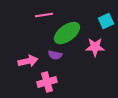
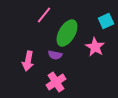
pink line: rotated 42 degrees counterclockwise
green ellipse: rotated 24 degrees counterclockwise
pink star: rotated 30 degrees clockwise
pink arrow: rotated 114 degrees clockwise
pink cross: moved 9 px right; rotated 18 degrees counterclockwise
